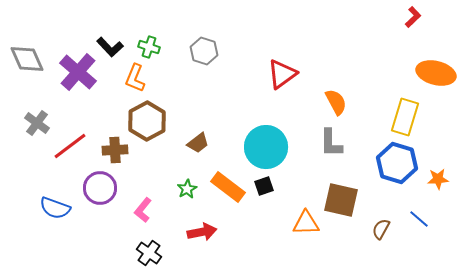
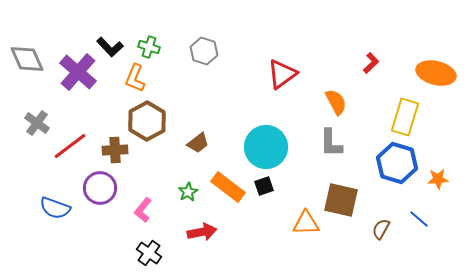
red L-shape: moved 42 px left, 46 px down
green star: moved 1 px right, 3 px down
